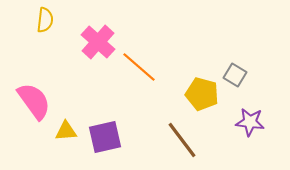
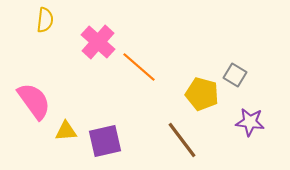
purple square: moved 4 px down
